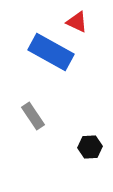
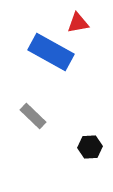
red triangle: moved 1 px right, 1 px down; rotated 35 degrees counterclockwise
gray rectangle: rotated 12 degrees counterclockwise
